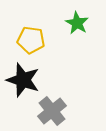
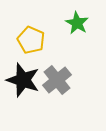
yellow pentagon: rotated 16 degrees clockwise
gray cross: moved 5 px right, 31 px up
